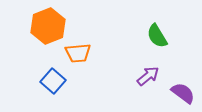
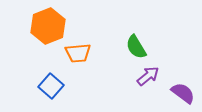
green semicircle: moved 21 px left, 11 px down
blue square: moved 2 px left, 5 px down
